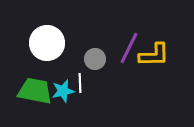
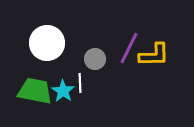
cyan star: rotated 25 degrees counterclockwise
